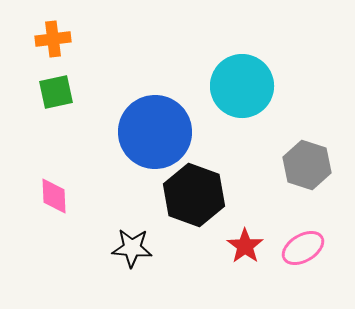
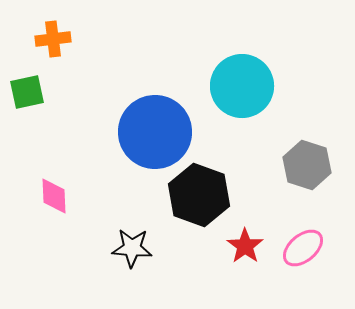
green square: moved 29 px left
black hexagon: moved 5 px right
pink ellipse: rotated 9 degrees counterclockwise
